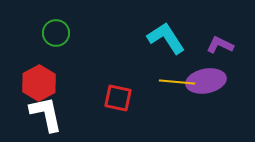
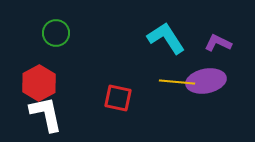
purple L-shape: moved 2 px left, 2 px up
